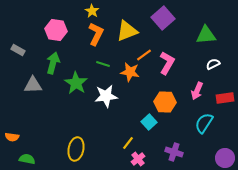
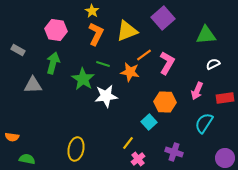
green star: moved 7 px right, 4 px up
